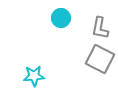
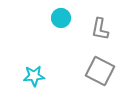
gray L-shape: moved 1 px down
gray square: moved 12 px down
